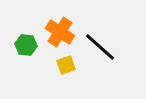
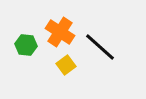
yellow square: rotated 18 degrees counterclockwise
